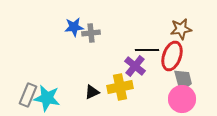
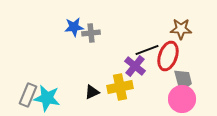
brown star: rotated 10 degrees clockwise
black line: rotated 20 degrees counterclockwise
red ellipse: moved 4 px left
